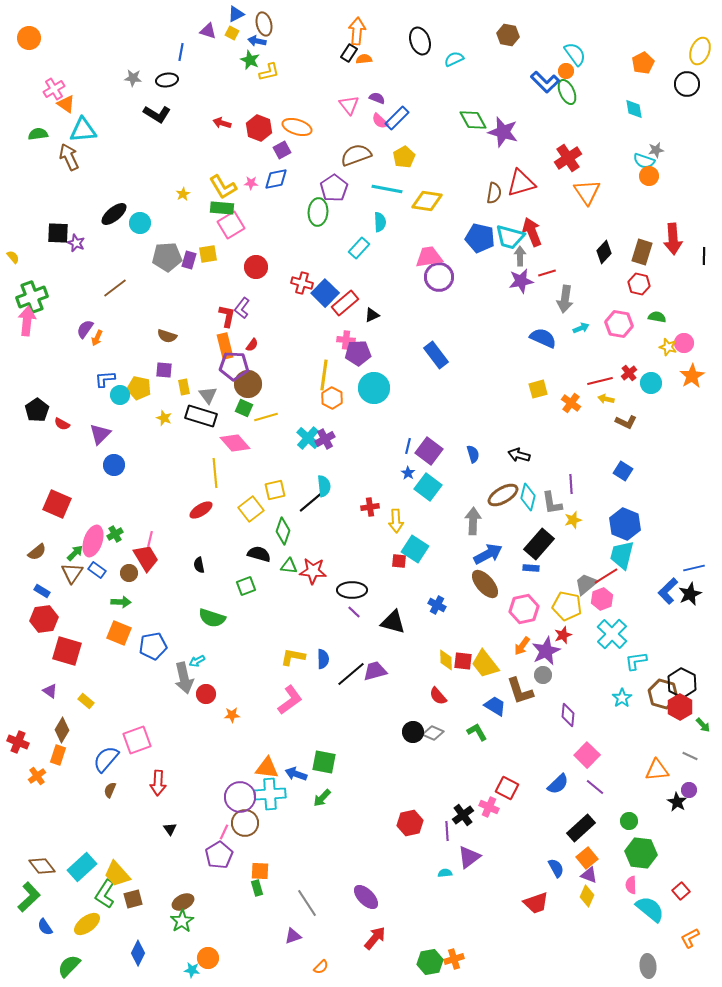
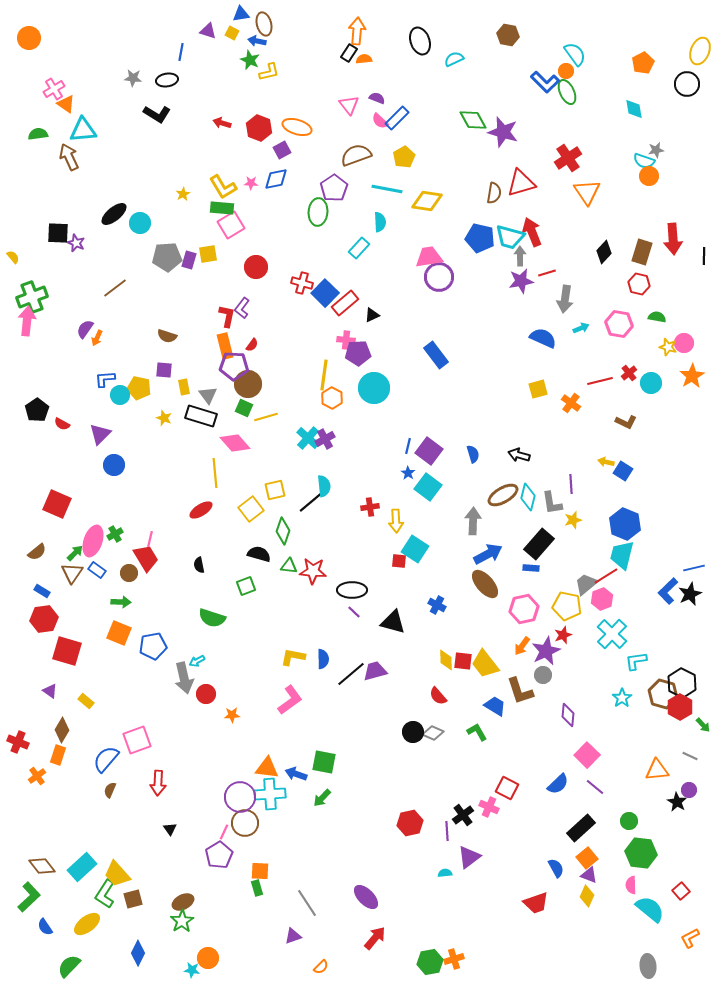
blue triangle at (236, 14): moved 5 px right; rotated 18 degrees clockwise
yellow arrow at (606, 399): moved 63 px down
